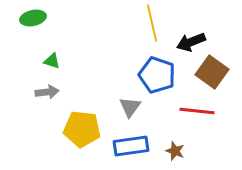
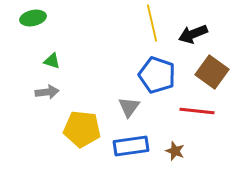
black arrow: moved 2 px right, 8 px up
gray triangle: moved 1 px left
